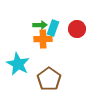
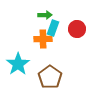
green arrow: moved 5 px right, 10 px up
cyan star: rotated 10 degrees clockwise
brown pentagon: moved 1 px right, 2 px up
